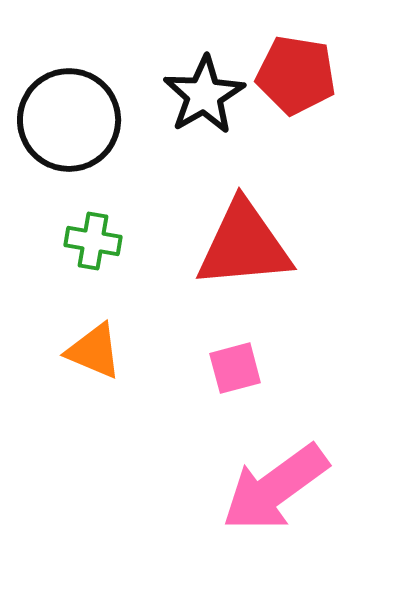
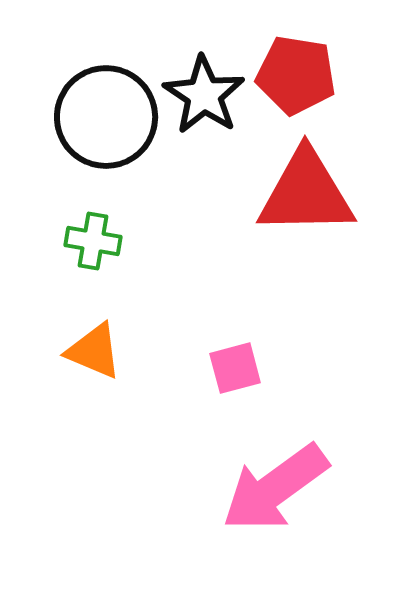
black star: rotated 8 degrees counterclockwise
black circle: moved 37 px right, 3 px up
red triangle: moved 62 px right, 52 px up; rotated 4 degrees clockwise
